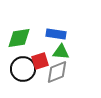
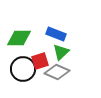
blue rectangle: rotated 12 degrees clockwise
green diamond: rotated 10 degrees clockwise
green triangle: rotated 48 degrees counterclockwise
gray diamond: rotated 45 degrees clockwise
